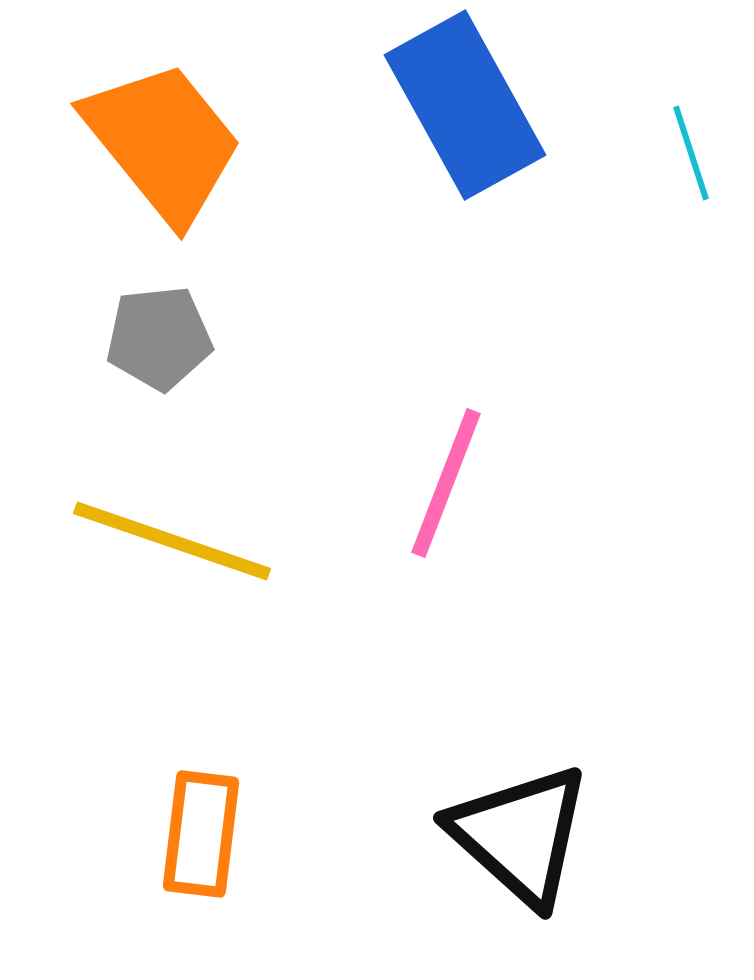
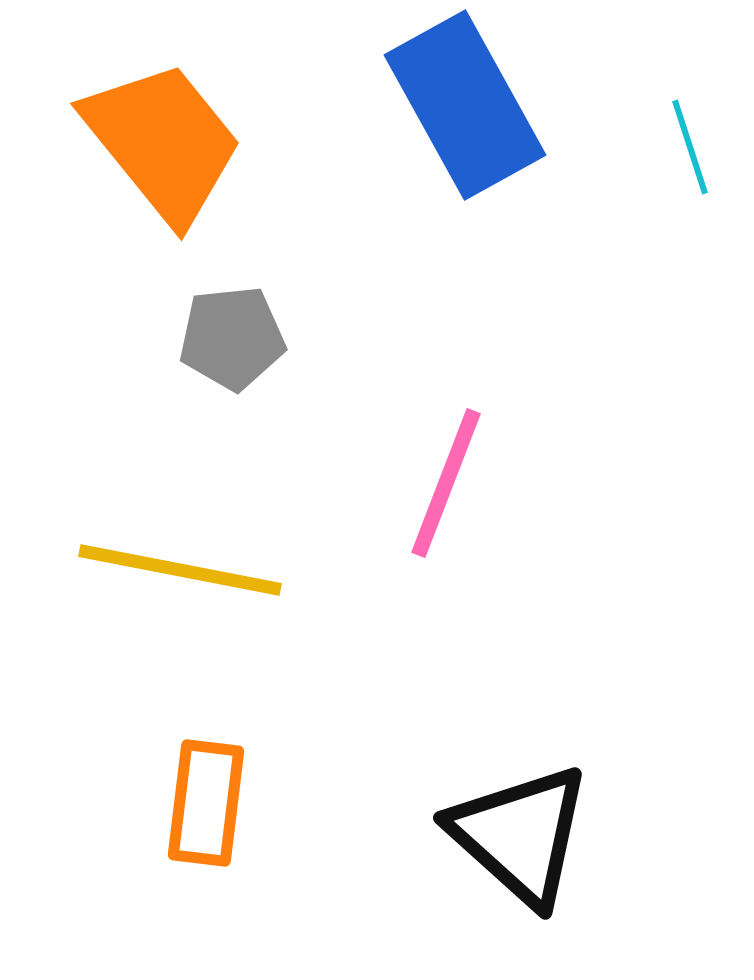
cyan line: moved 1 px left, 6 px up
gray pentagon: moved 73 px right
yellow line: moved 8 px right, 29 px down; rotated 8 degrees counterclockwise
orange rectangle: moved 5 px right, 31 px up
